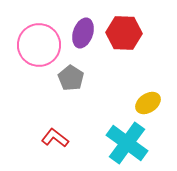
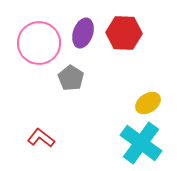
pink circle: moved 2 px up
red L-shape: moved 14 px left
cyan cross: moved 14 px right
